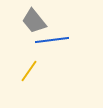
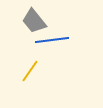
yellow line: moved 1 px right
